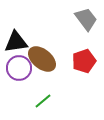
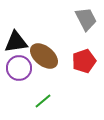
gray trapezoid: rotated 10 degrees clockwise
brown ellipse: moved 2 px right, 3 px up
